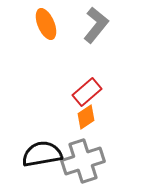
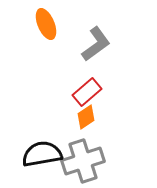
gray L-shape: moved 19 px down; rotated 15 degrees clockwise
